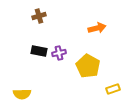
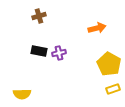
yellow pentagon: moved 21 px right, 2 px up
